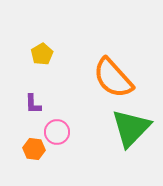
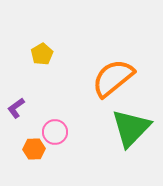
orange semicircle: rotated 93 degrees clockwise
purple L-shape: moved 17 px left, 4 px down; rotated 55 degrees clockwise
pink circle: moved 2 px left
orange hexagon: rotated 10 degrees counterclockwise
